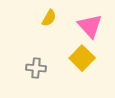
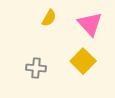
pink triangle: moved 2 px up
yellow square: moved 1 px right, 3 px down
